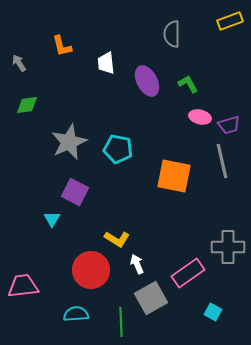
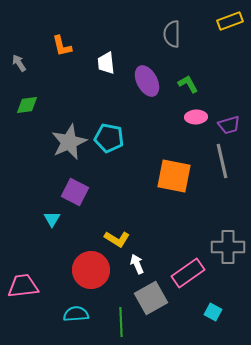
pink ellipse: moved 4 px left; rotated 15 degrees counterclockwise
cyan pentagon: moved 9 px left, 11 px up
